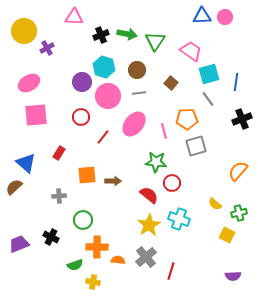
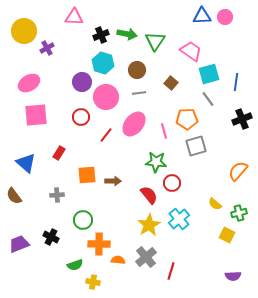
cyan hexagon at (104, 67): moved 1 px left, 4 px up
pink circle at (108, 96): moved 2 px left, 1 px down
red line at (103, 137): moved 3 px right, 2 px up
brown semicircle at (14, 187): moved 9 px down; rotated 84 degrees counterclockwise
red semicircle at (149, 195): rotated 12 degrees clockwise
gray cross at (59, 196): moved 2 px left, 1 px up
cyan cross at (179, 219): rotated 30 degrees clockwise
orange cross at (97, 247): moved 2 px right, 3 px up
